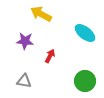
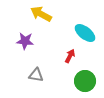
red arrow: moved 20 px right
gray triangle: moved 12 px right, 6 px up
